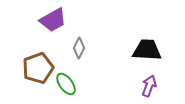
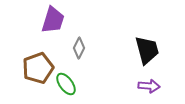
purple trapezoid: rotated 44 degrees counterclockwise
black trapezoid: rotated 72 degrees clockwise
purple arrow: rotated 75 degrees clockwise
